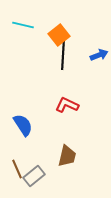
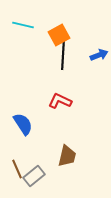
orange square: rotated 10 degrees clockwise
red L-shape: moved 7 px left, 4 px up
blue semicircle: moved 1 px up
